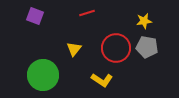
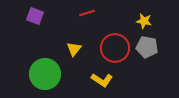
yellow star: rotated 21 degrees clockwise
red circle: moved 1 px left
green circle: moved 2 px right, 1 px up
